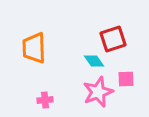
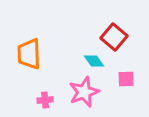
red square: moved 1 px right, 2 px up; rotated 32 degrees counterclockwise
orange trapezoid: moved 5 px left, 6 px down
pink star: moved 14 px left
